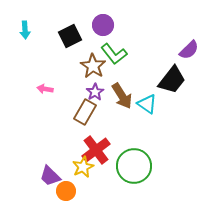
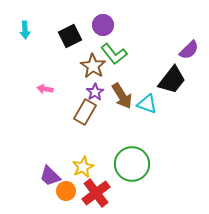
cyan triangle: rotated 15 degrees counterclockwise
red cross: moved 43 px down
green circle: moved 2 px left, 2 px up
